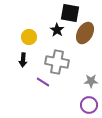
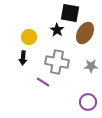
black arrow: moved 2 px up
gray star: moved 15 px up
purple circle: moved 1 px left, 3 px up
